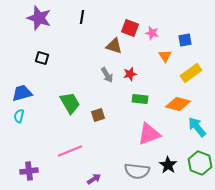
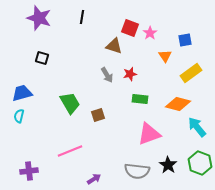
pink star: moved 2 px left; rotated 24 degrees clockwise
